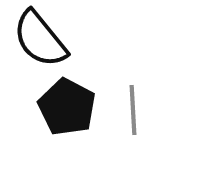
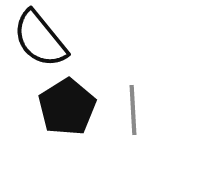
black pentagon: rotated 12 degrees clockwise
